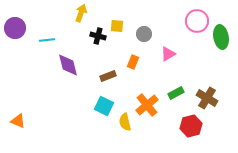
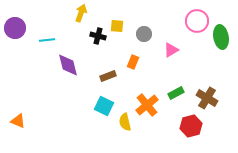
pink triangle: moved 3 px right, 4 px up
